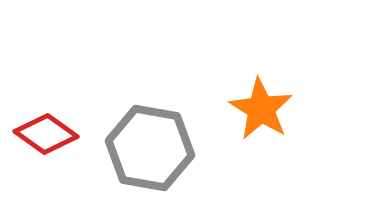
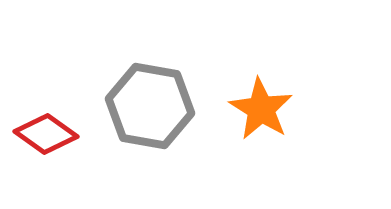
gray hexagon: moved 42 px up
